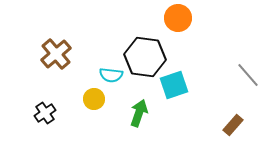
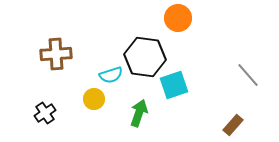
brown cross: rotated 36 degrees clockwise
cyan semicircle: rotated 25 degrees counterclockwise
